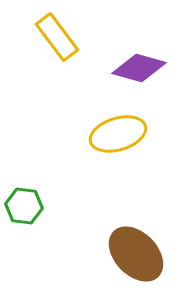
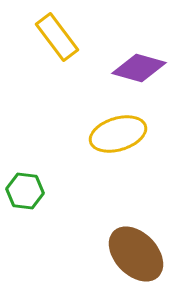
green hexagon: moved 1 px right, 15 px up
